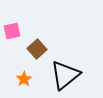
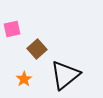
pink square: moved 2 px up
